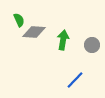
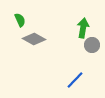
green semicircle: moved 1 px right
gray diamond: moved 7 px down; rotated 25 degrees clockwise
green arrow: moved 20 px right, 12 px up
